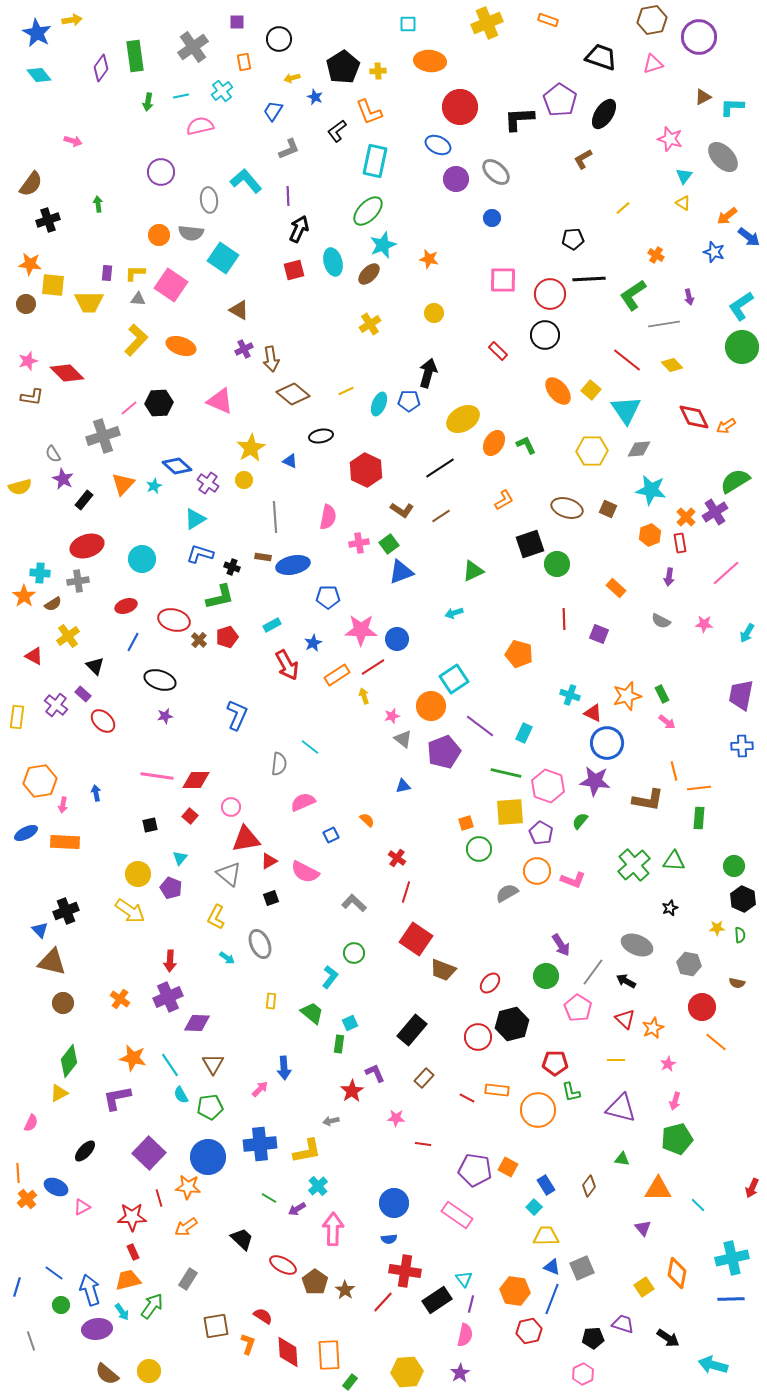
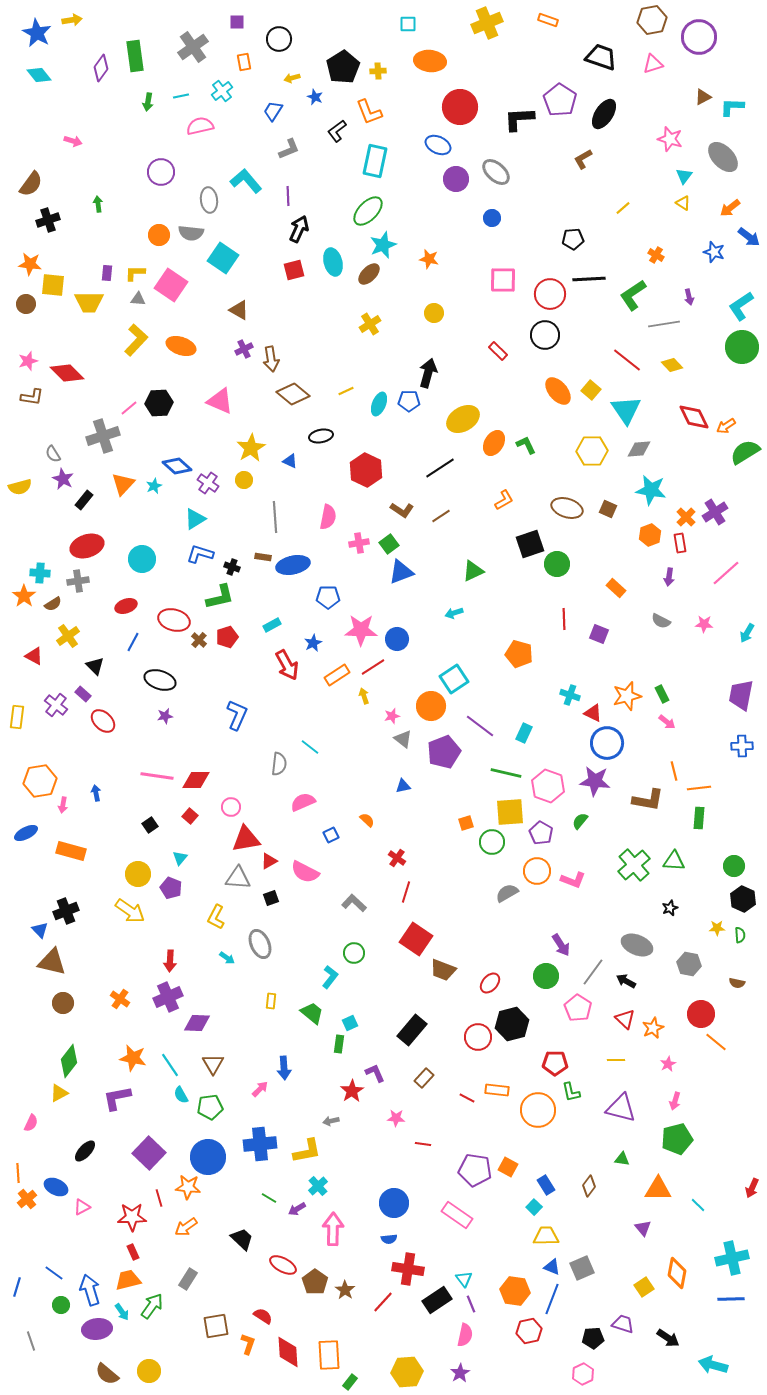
orange arrow at (727, 216): moved 3 px right, 8 px up
green semicircle at (735, 481): moved 10 px right, 29 px up
black square at (150, 825): rotated 21 degrees counterclockwise
orange rectangle at (65, 842): moved 6 px right, 9 px down; rotated 12 degrees clockwise
green circle at (479, 849): moved 13 px right, 7 px up
gray triangle at (229, 874): moved 9 px right, 4 px down; rotated 36 degrees counterclockwise
red circle at (702, 1007): moved 1 px left, 7 px down
red cross at (405, 1271): moved 3 px right, 2 px up
purple line at (471, 1304): rotated 36 degrees counterclockwise
